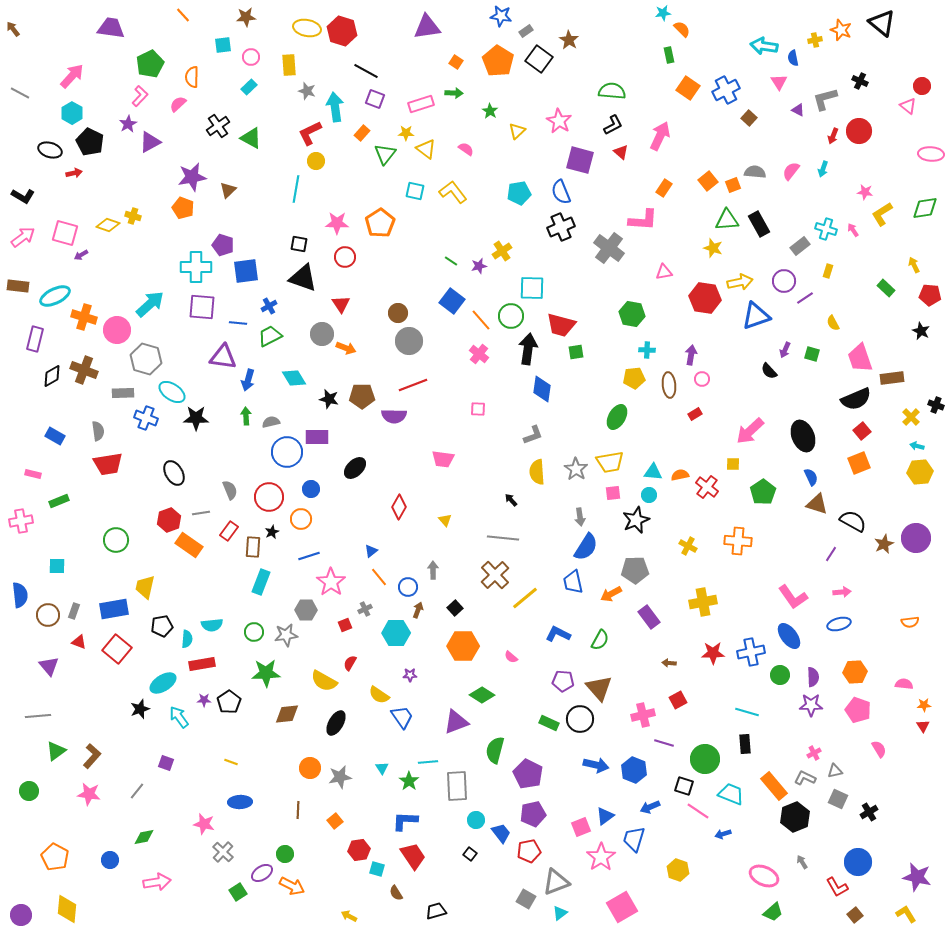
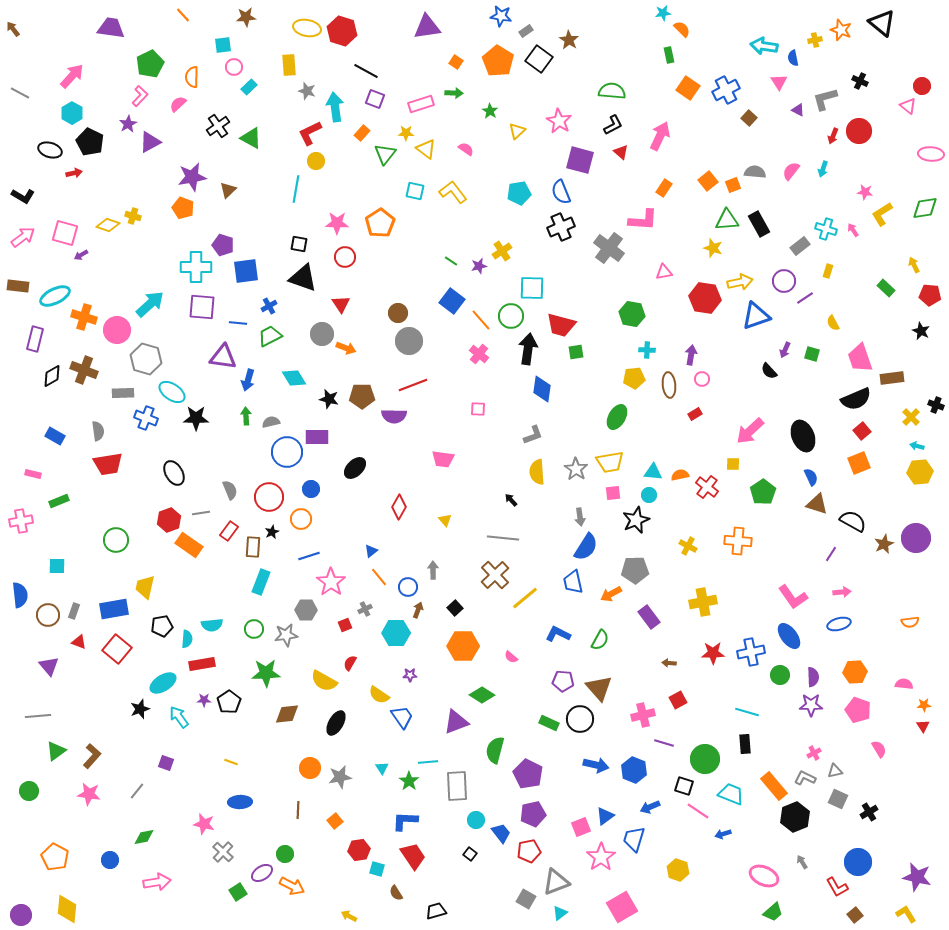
pink circle at (251, 57): moved 17 px left, 10 px down
green circle at (254, 632): moved 3 px up
